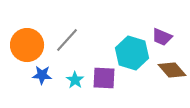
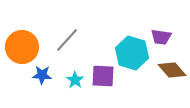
purple trapezoid: moved 1 px left; rotated 15 degrees counterclockwise
orange circle: moved 5 px left, 2 px down
purple square: moved 1 px left, 2 px up
